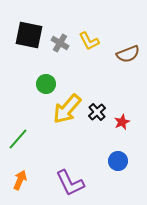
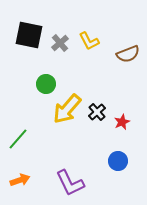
gray cross: rotated 18 degrees clockwise
orange arrow: rotated 48 degrees clockwise
